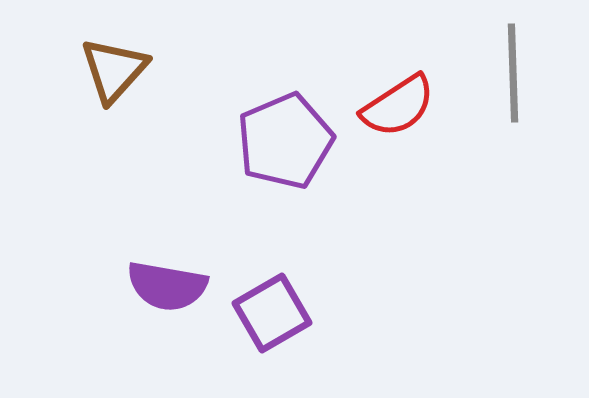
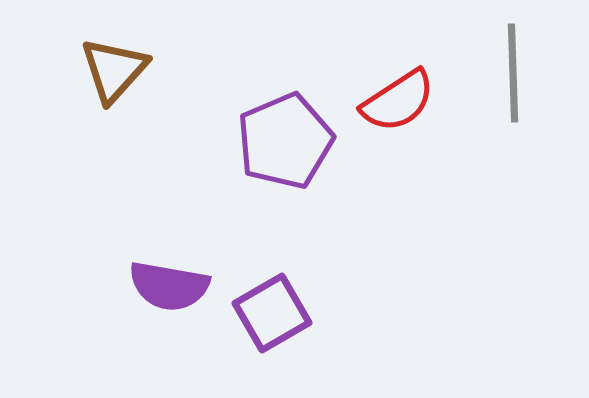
red semicircle: moved 5 px up
purple semicircle: moved 2 px right
